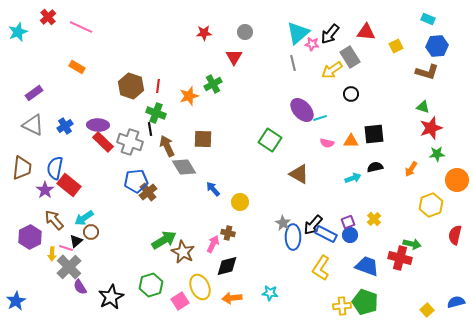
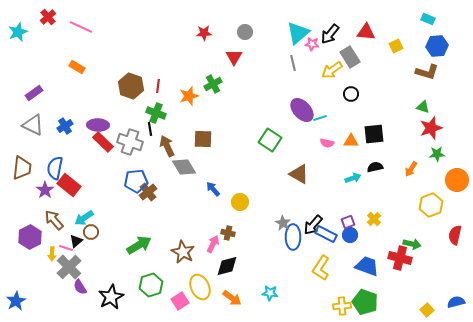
green arrow at (164, 240): moved 25 px left, 5 px down
orange arrow at (232, 298): rotated 138 degrees counterclockwise
